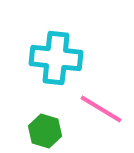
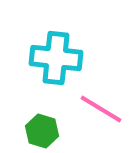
green hexagon: moved 3 px left
